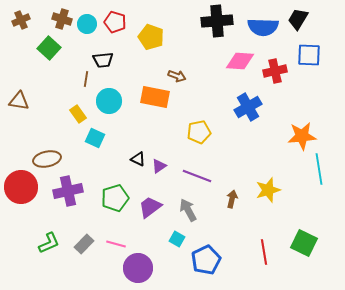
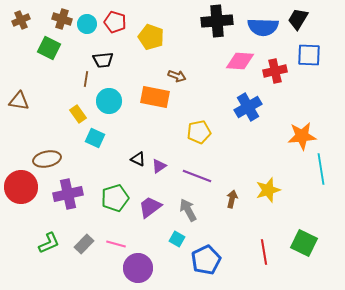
green square at (49, 48): rotated 15 degrees counterclockwise
cyan line at (319, 169): moved 2 px right
purple cross at (68, 191): moved 3 px down
